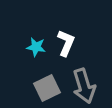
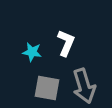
cyan star: moved 4 px left, 5 px down
gray square: rotated 36 degrees clockwise
